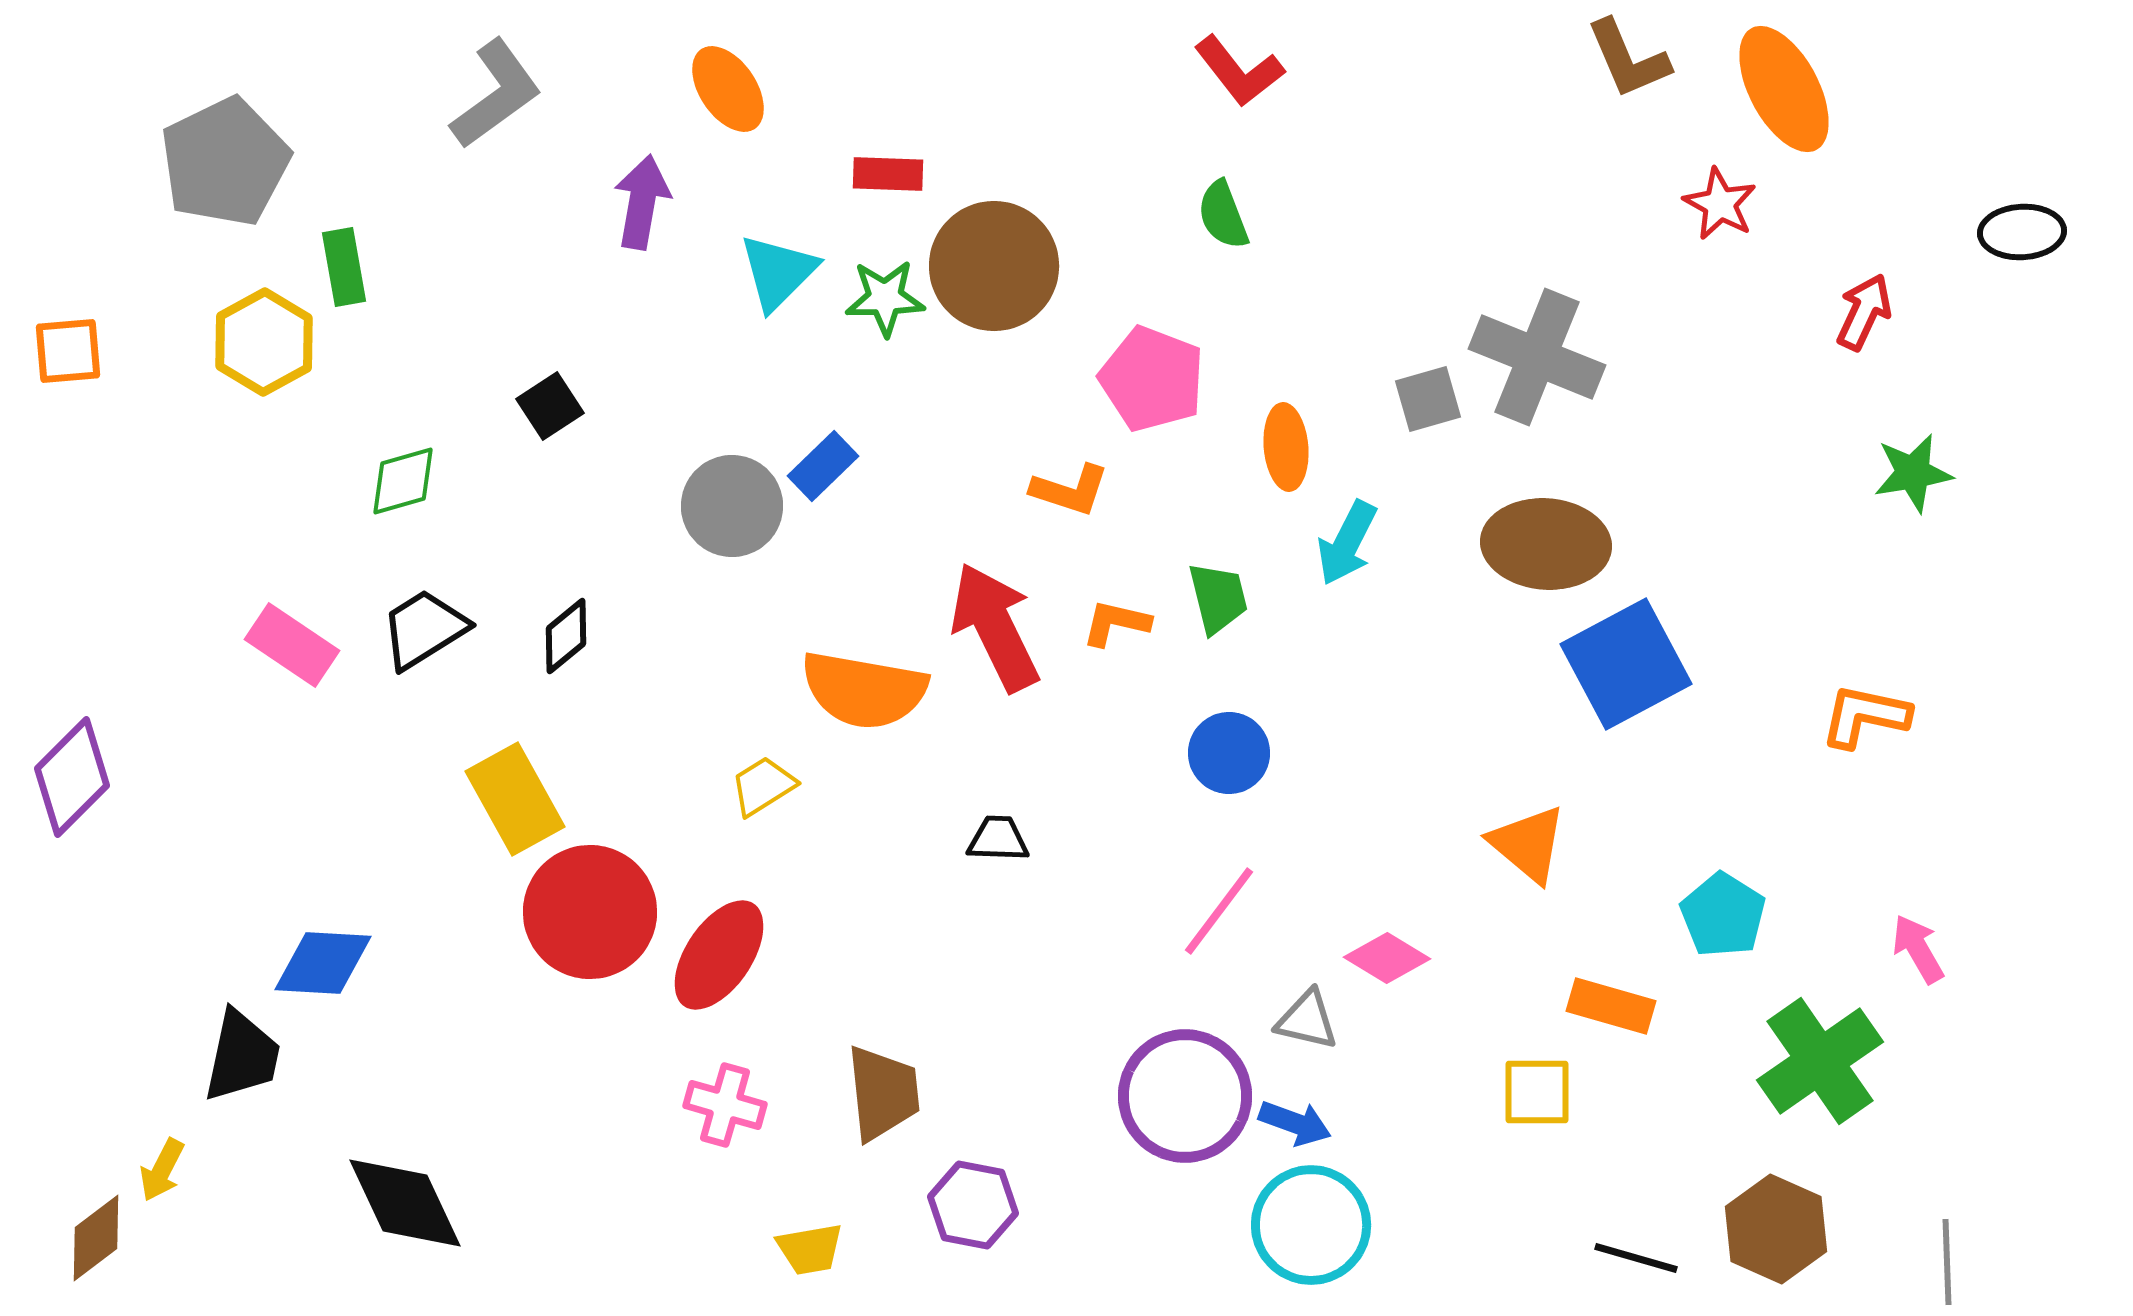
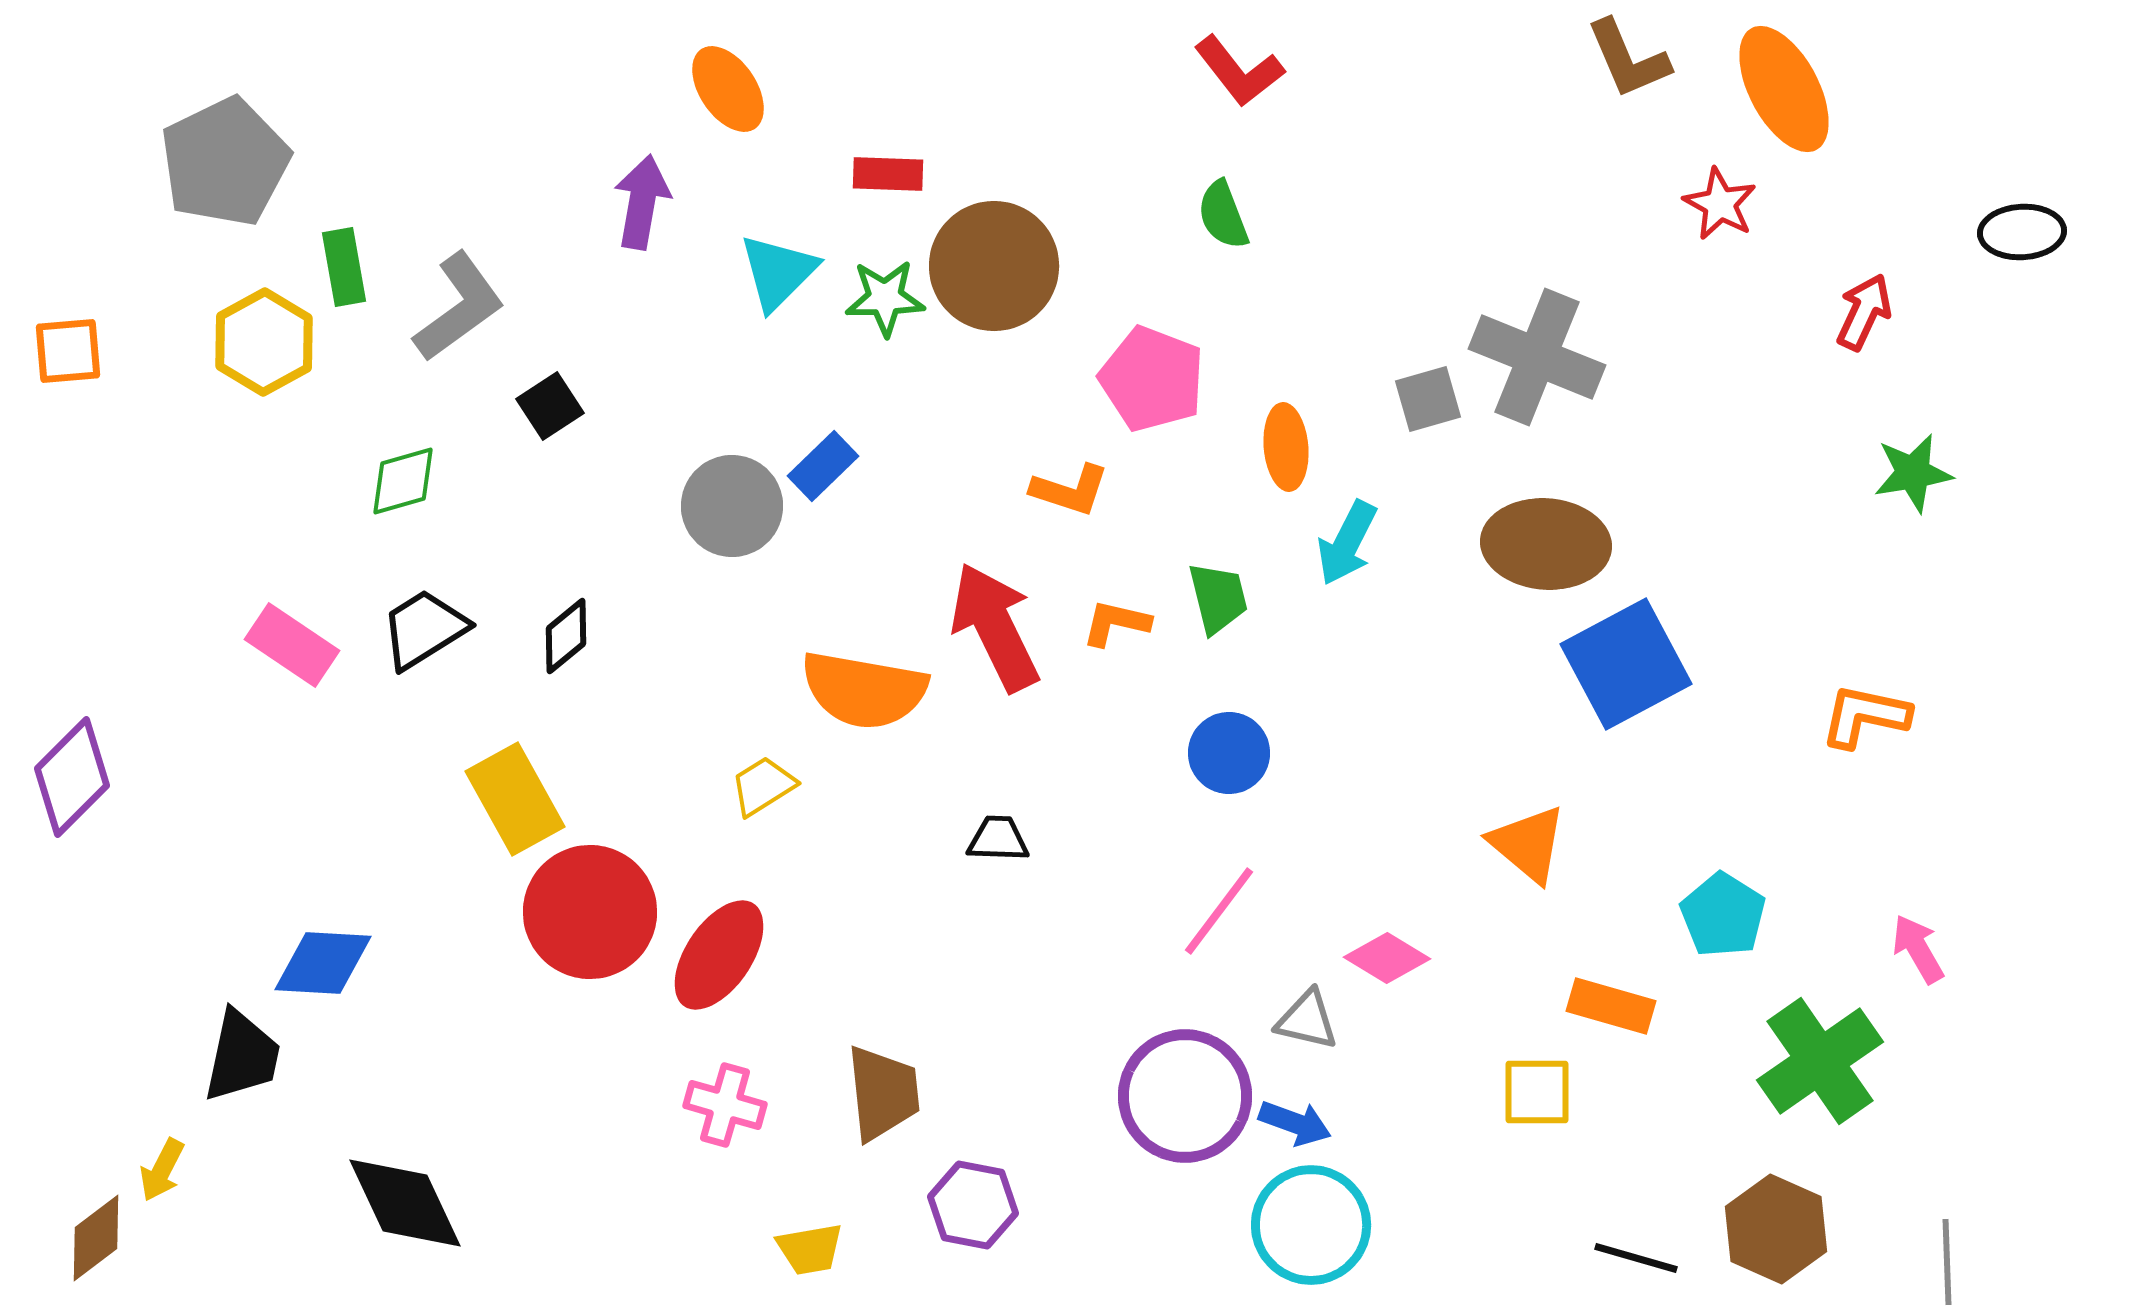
gray L-shape at (496, 94): moved 37 px left, 213 px down
